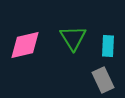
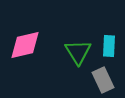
green triangle: moved 5 px right, 14 px down
cyan rectangle: moved 1 px right
